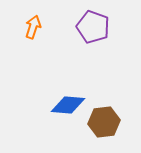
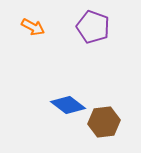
orange arrow: rotated 100 degrees clockwise
blue diamond: rotated 32 degrees clockwise
